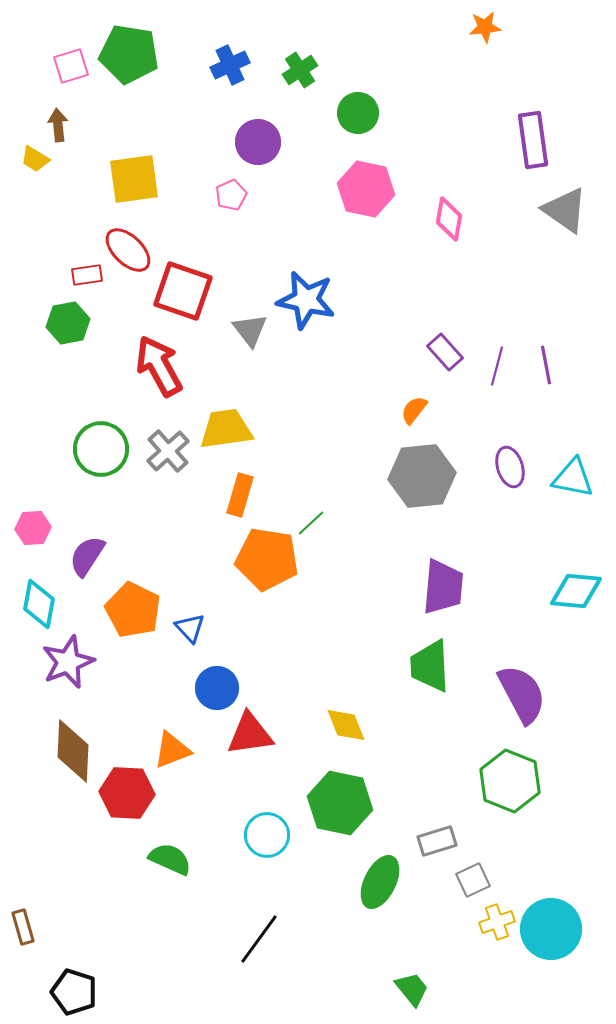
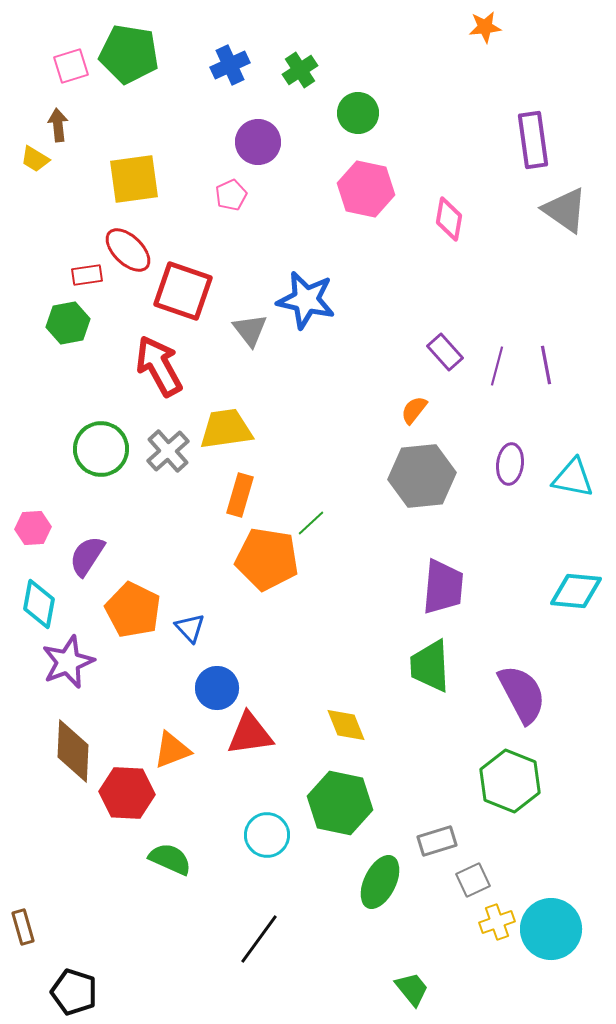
purple ellipse at (510, 467): moved 3 px up; rotated 24 degrees clockwise
